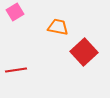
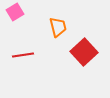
orange trapezoid: rotated 65 degrees clockwise
red line: moved 7 px right, 15 px up
